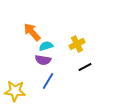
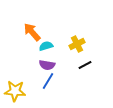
purple semicircle: moved 4 px right, 5 px down
black line: moved 2 px up
